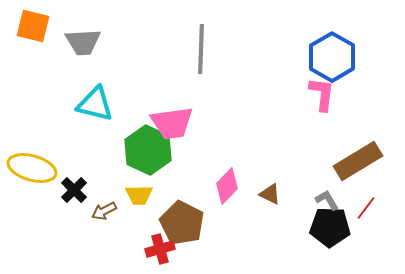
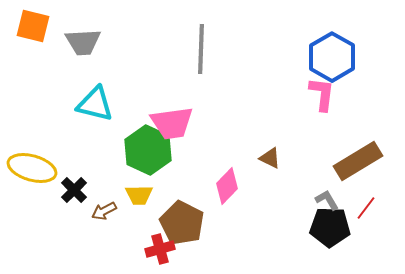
brown triangle: moved 36 px up
